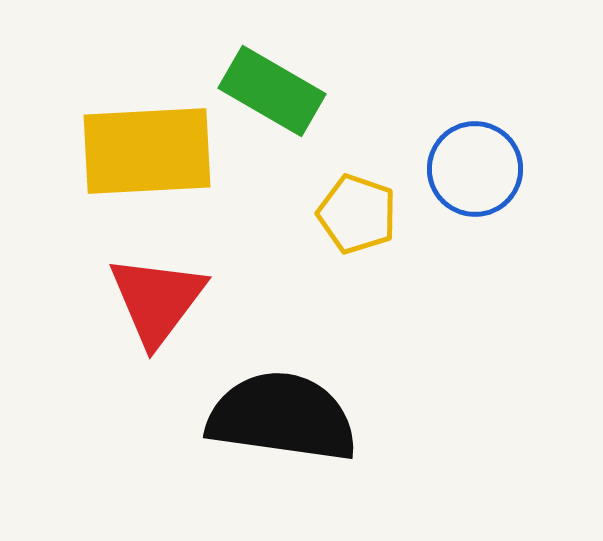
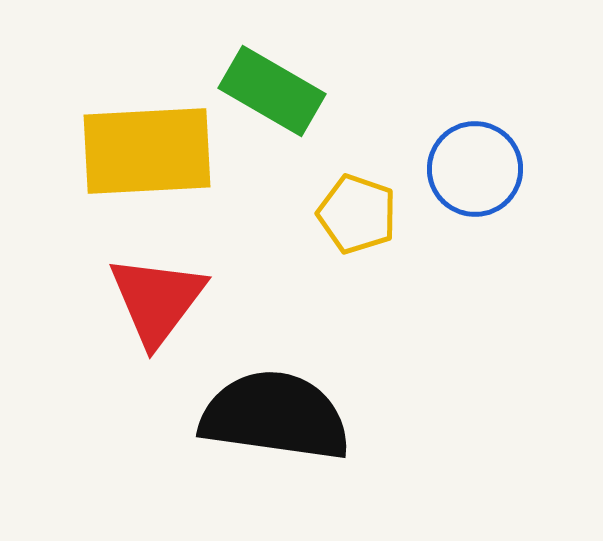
black semicircle: moved 7 px left, 1 px up
